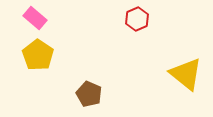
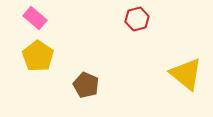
red hexagon: rotated 10 degrees clockwise
yellow pentagon: moved 1 px down
brown pentagon: moved 3 px left, 9 px up
